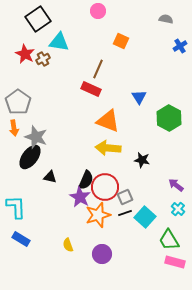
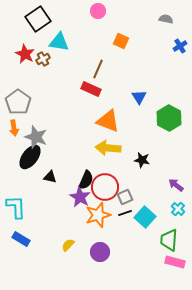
green trapezoid: rotated 35 degrees clockwise
yellow semicircle: rotated 64 degrees clockwise
purple circle: moved 2 px left, 2 px up
